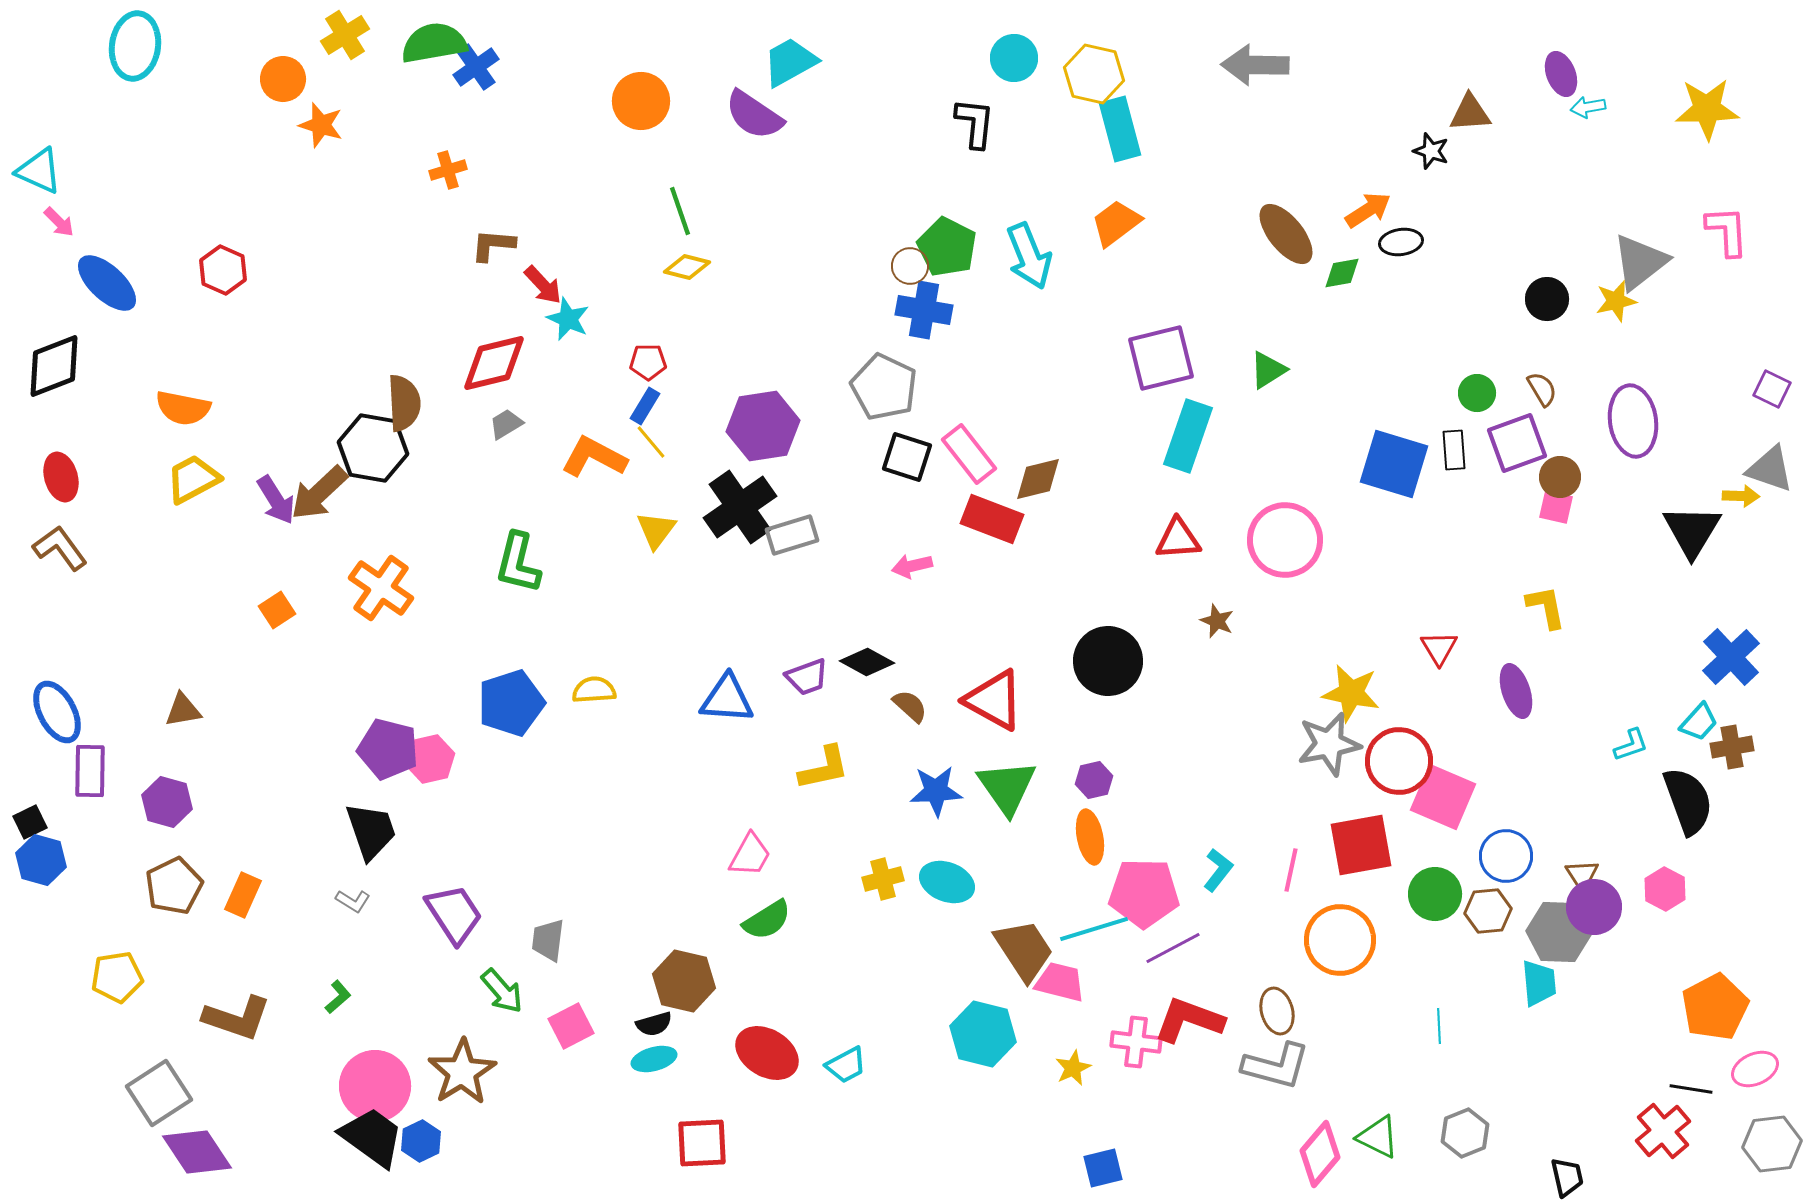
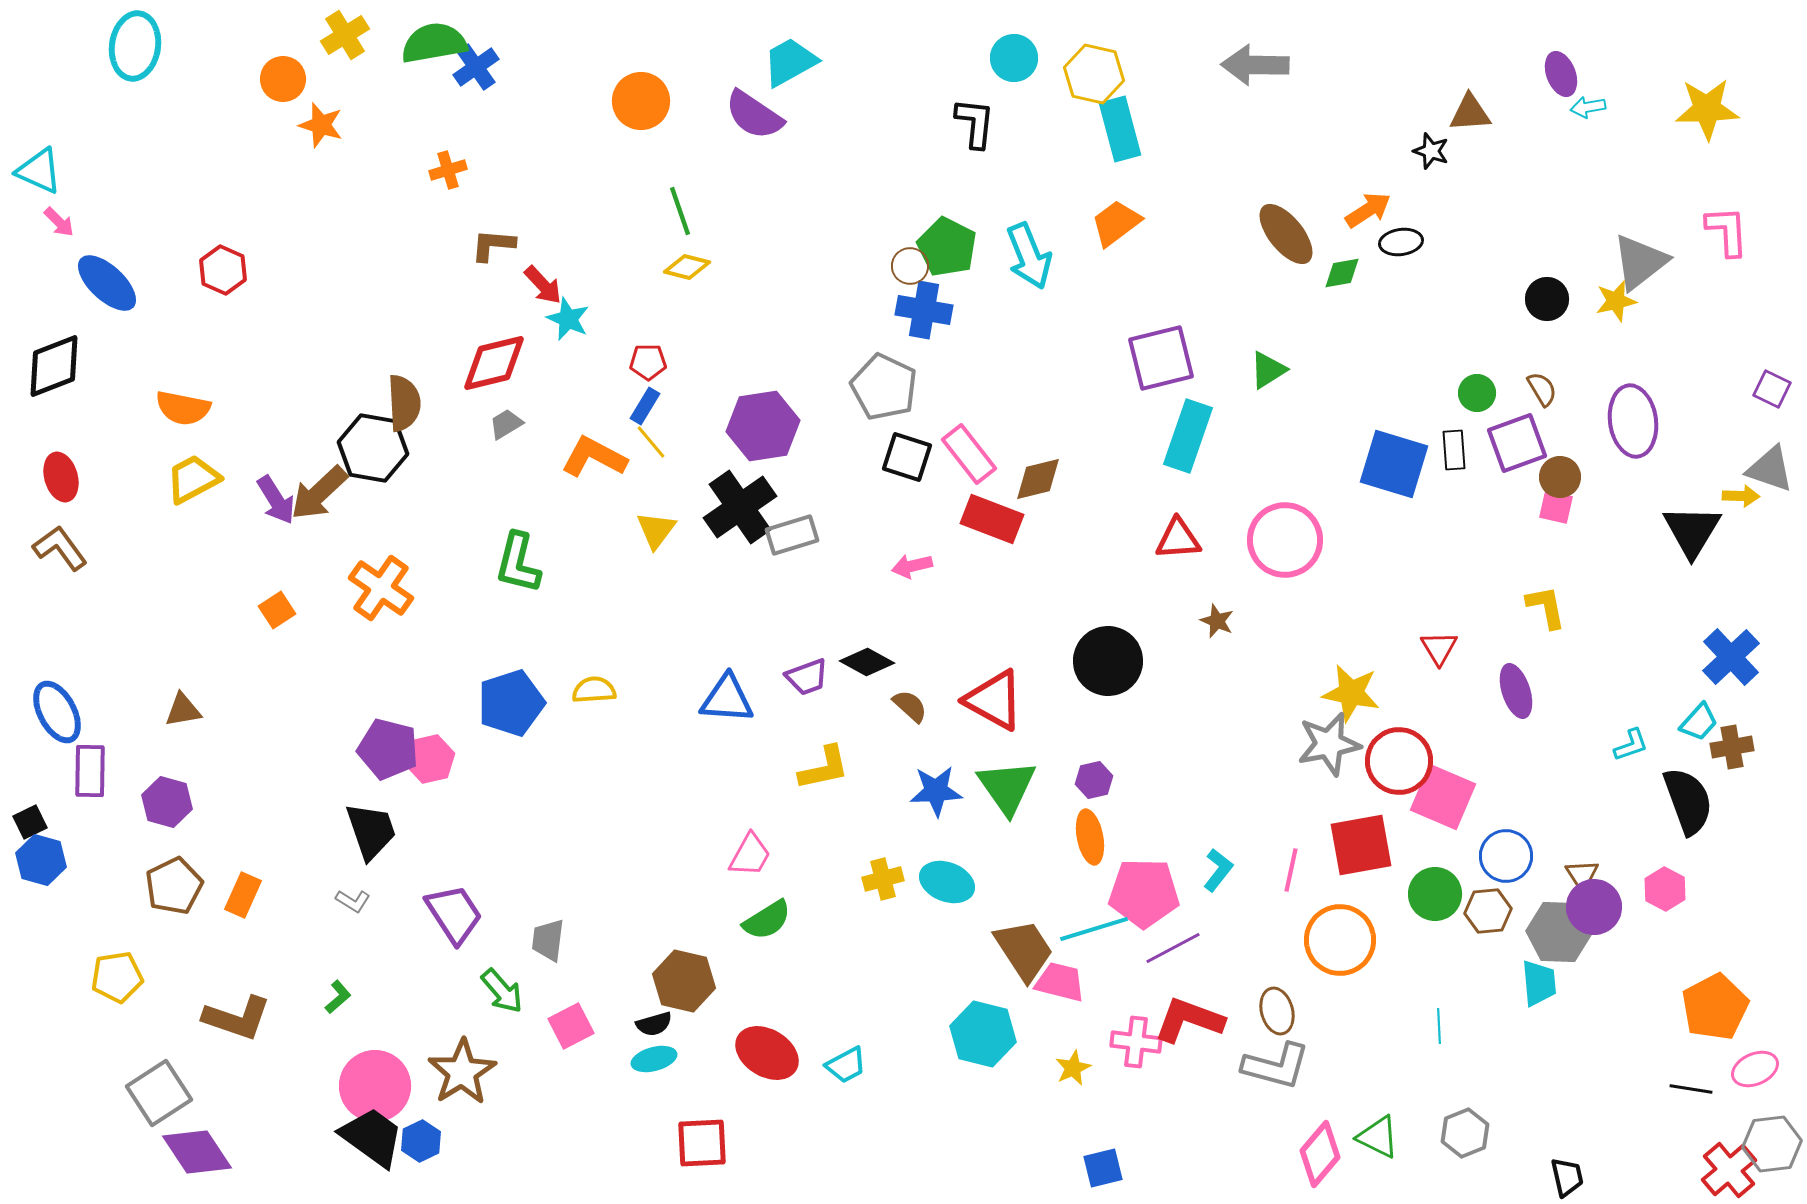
red cross at (1663, 1131): moved 66 px right, 39 px down
